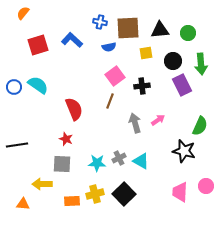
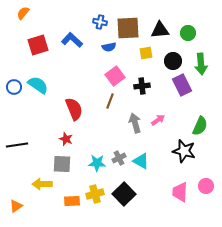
orange triangle: moved 7 px left, 2 px down; rotated 40 degrees counterclockwise
